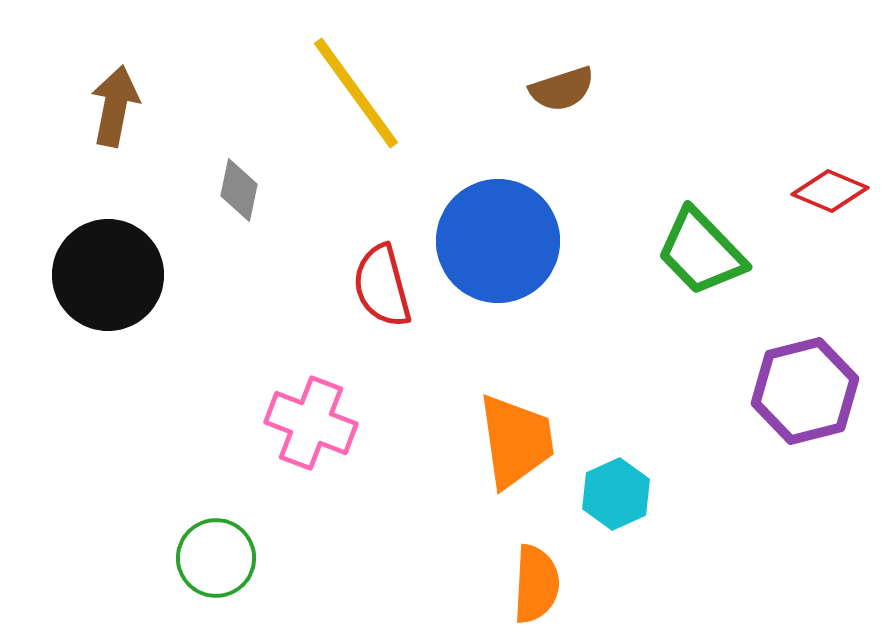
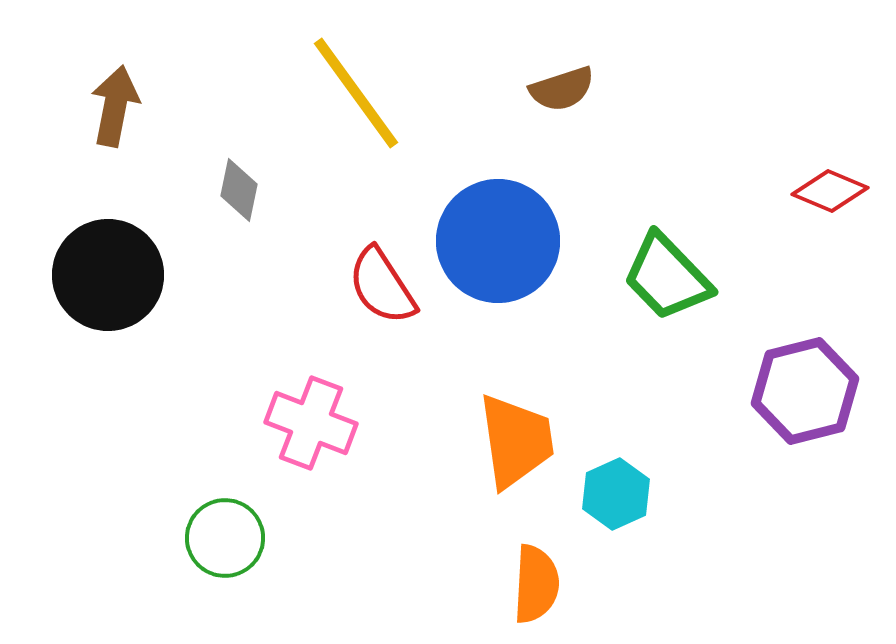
green trapezoid: moved 34 px left, 25 px down
red semicircle: rotated 18 degrees counterclockwise
green circle: moved 9 px right, 20 px up
